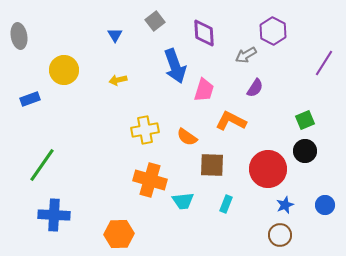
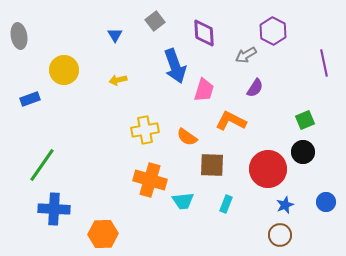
purple line: rotated 44 degrees counterclockwise
black circle: moved 2 px left, 1 px down
blue circle: moved 1 px right, 3 px up
blue cross: moved 6 px up
orange hexagon: moved 16 px left
